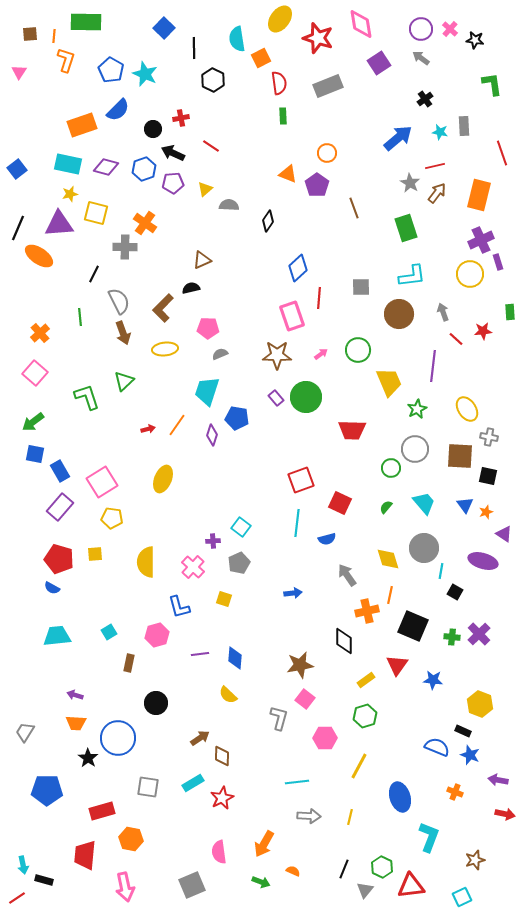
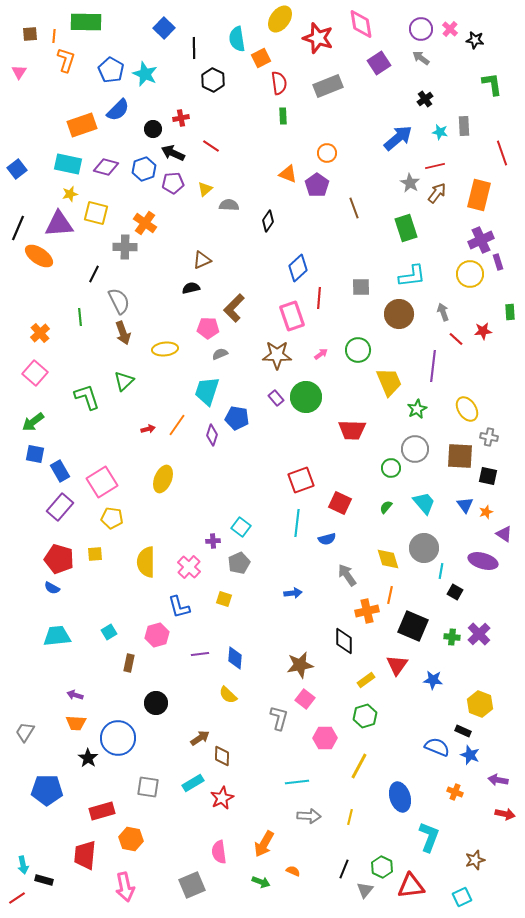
brown L-shape at (163, 308): moved 71 px right
pink cross at (193, 567): moved 4 px left
